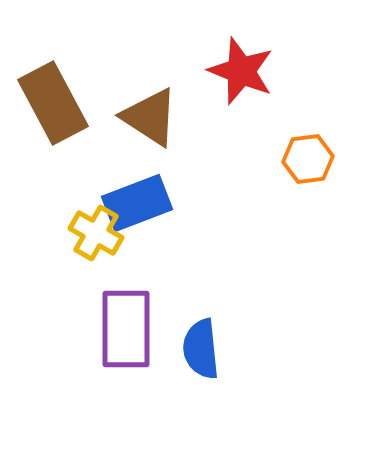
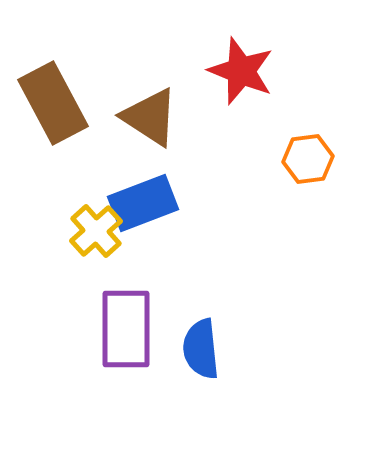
blue rectangle: moved 6 px right
yellow cross: moved 2 px up; rotated 18 degrees clockwise
